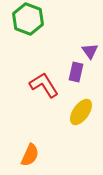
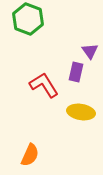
yellow ellipse: rotated 64 degrees clockwise
